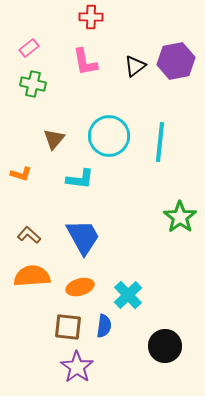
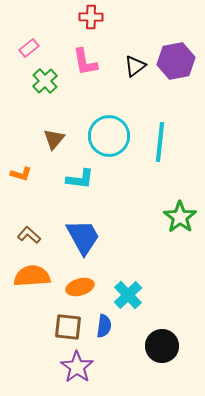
green cross: moved 12 px right, 3 px up; rotated 35 degrees clockwise
black circle: moved 3 px left
